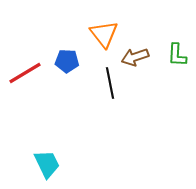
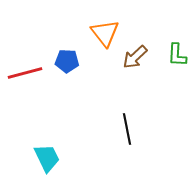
orange triangle: moved 1 px right, 1 px up
brown arrow: rotated 24 degrees counterclockwise
red line: rotated 16 degrees clockwise
black line: moved 17 px right, 46 px down
cyan trapezoid: moved 6 px up
